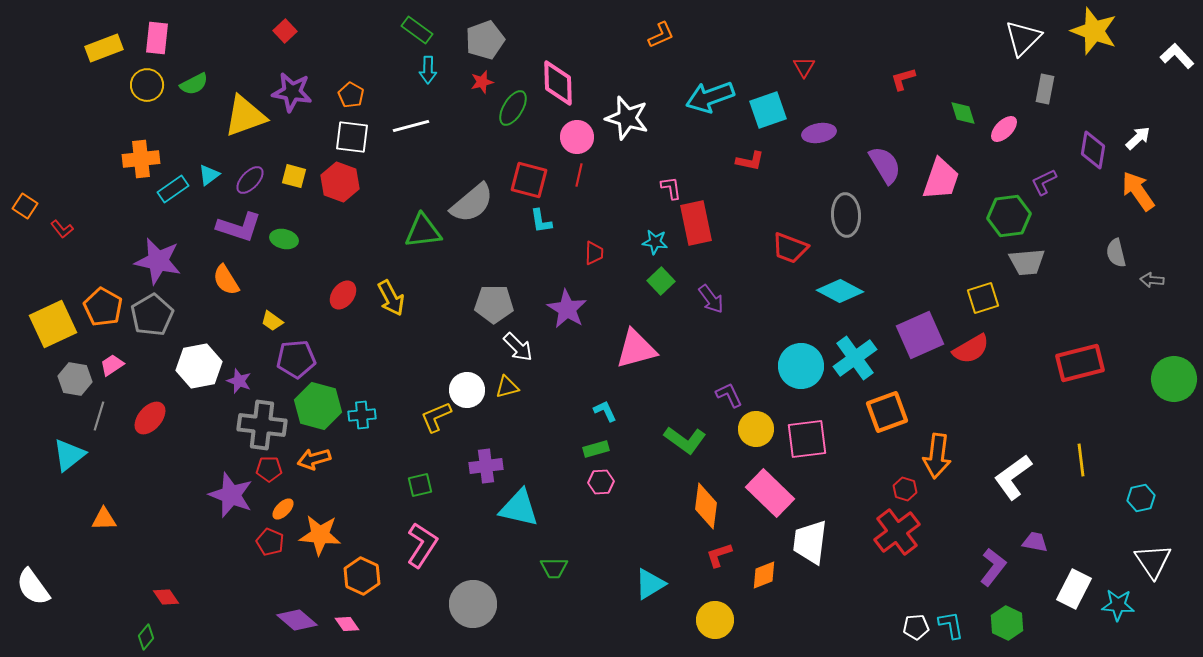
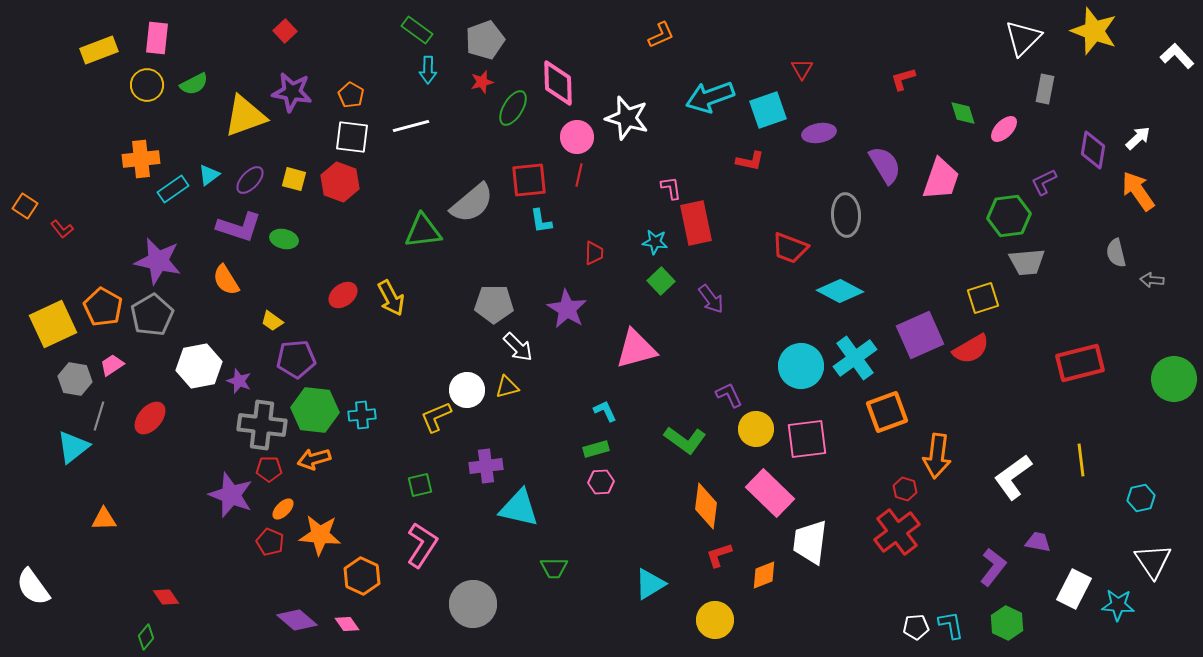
yellow rectangle at (104, 48): moved 5 px left, 2 px down
red triangle at (804, 67): moved 2 px left, 2 px down
yellow square at (294, 176): moved 3 px down
red square at (529, 180): rotated 21 degrees counterclockwise
red ellipse at (343, 295): rotated 16 degrees clockwise
green hexagon at (318, 406): moved 3 px left, 4 px down; rotated 9 degrees counterclockwise
cyan triangle at (69, 455): moved 4 px right, 8 px up
purple trapezoid at (1035, 542): moved 3 px right
